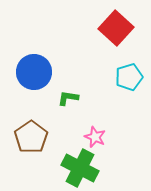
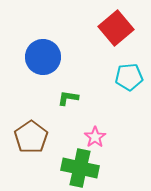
red square: rotated 8 degrees clockwise
blue circle: moved 9 px right, 15 px up
cyan pentagon: rotated 12 degrees clockwise
pink star: rotated 15 degrees clockwise
green cross: rotated 15 degrees counterclockwise
